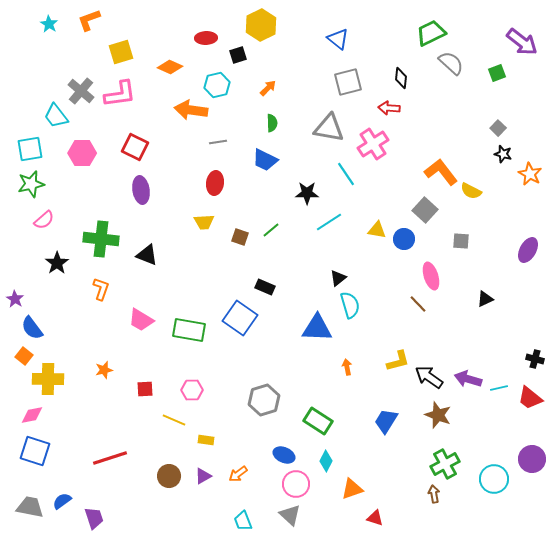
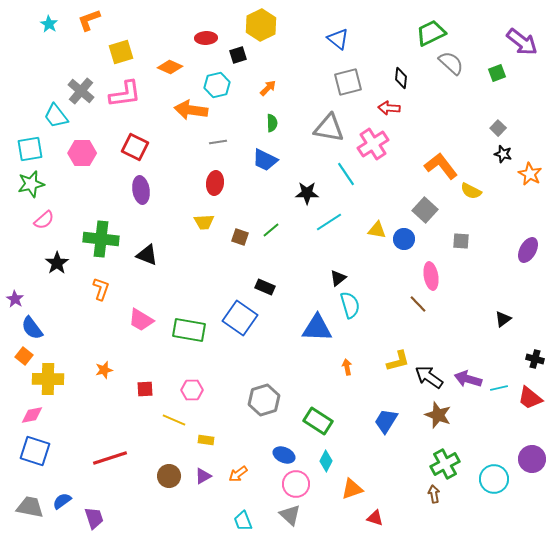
pink L-shape at (120, 94): moved 5 px right
orange L-shape at (441, 172): moved 6 px up
pink ellipse at (431, 276): rotated 8 degrees clockwise
black triangle at (485, 299): moved 18 px right, 20 px down; rotated 12 degrees counterclockwise
